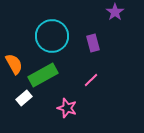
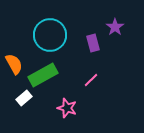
purple star: moved 15 px down
cyan circle: moved 2 px left, 1 px up
